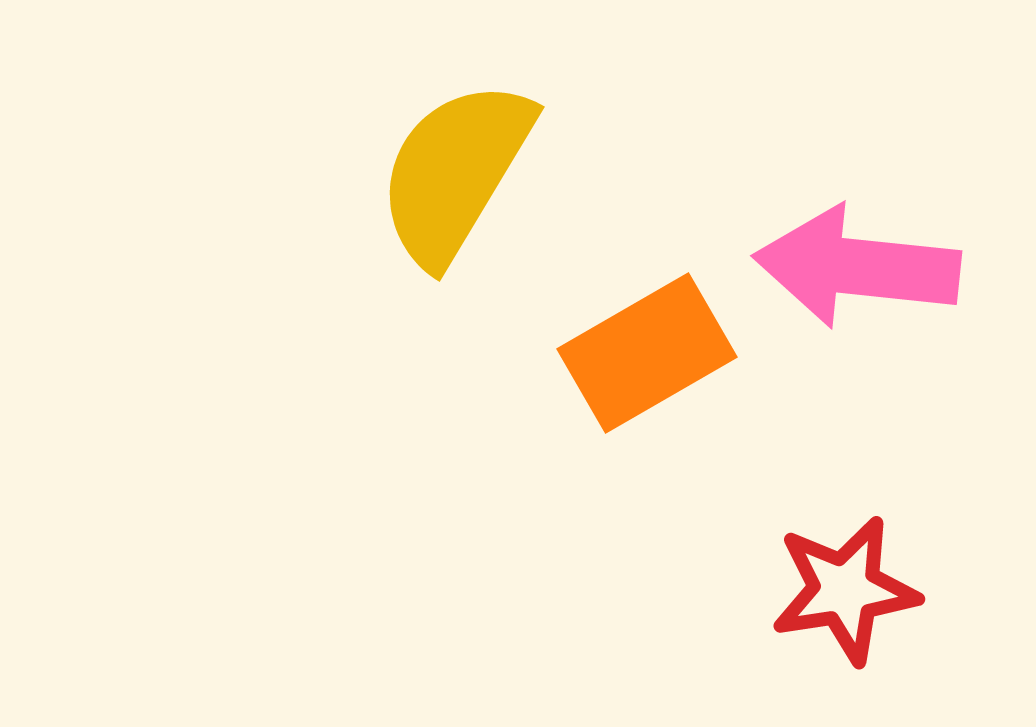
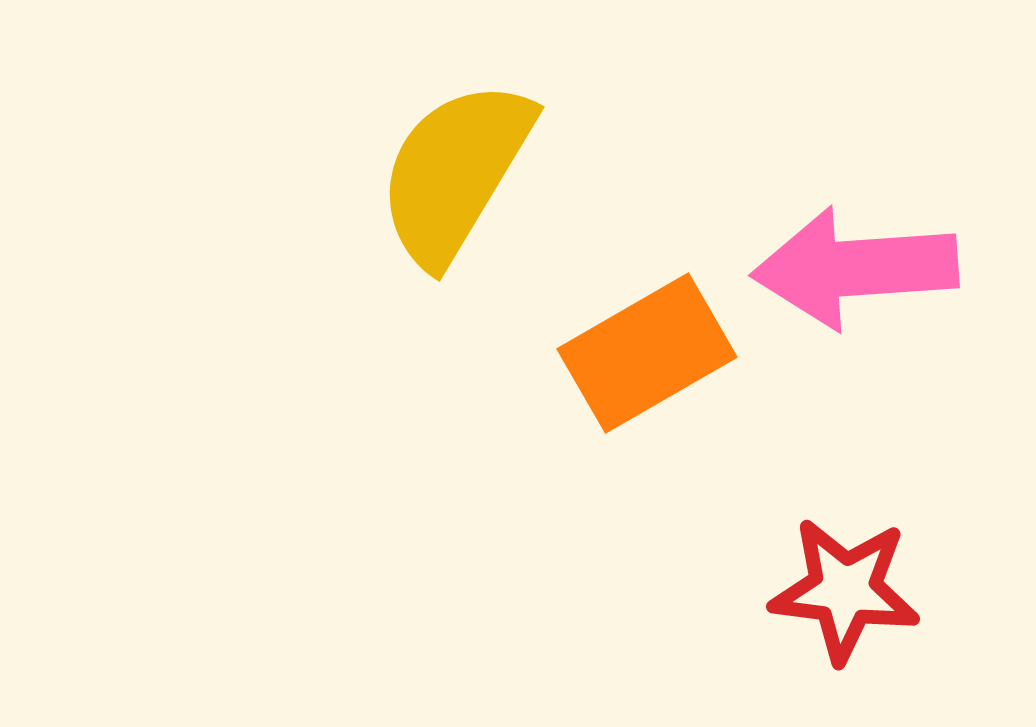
pink arrow: moved 2 px left, 1 px down; rotated 10 degrees counterclockwise
red star: rotated 16 degrees clockwise
